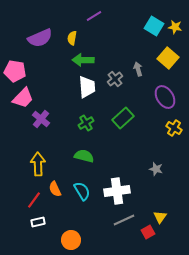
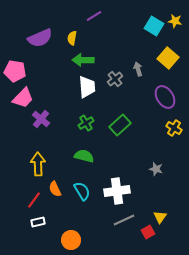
yellow star: moved 6 px up
green rectangle: moved 3 px left, 7 px down
